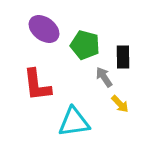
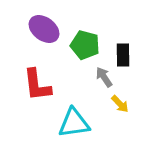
black rectangle: moved 2 px up
cyan triangle: moved 1 px down
